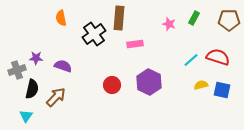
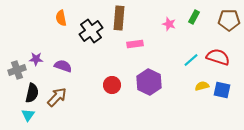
green rectangle: moved 1 px up
black cross: moved 3 px left, 3 px up
purple star: moved 1 px down
yellow semicircle: moved 1 px right, 1 px down
black semicircle: moved 4 px down
brown arrow: moved 1 px right
cyan triangle: moved 2 px right, 1 px up
